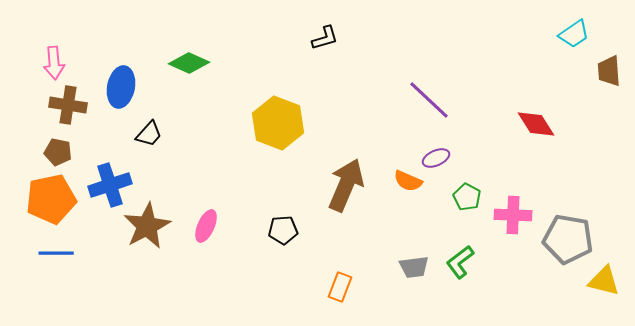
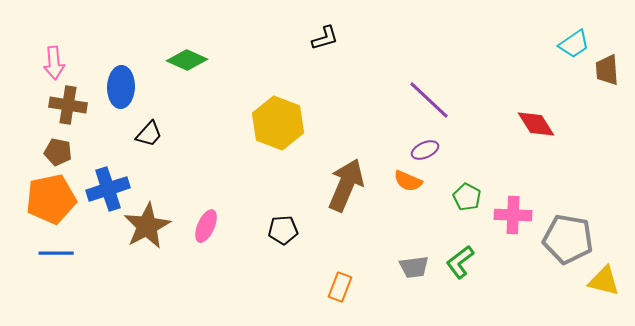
cyan trapezoid: moved 10 px down
green diamond: moved 2 px left, 3 px up
brown trapezoid: moved 2 px left, 1 px up
blue ellipse: rotated 9 degrees counterclockwise
purple ellipse: moved 11 px left, 8 px up
blue cross: moved 2 px left, 4 px down
